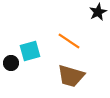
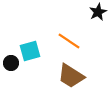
brown trapezoid: rotated 16 degrees clockwise
